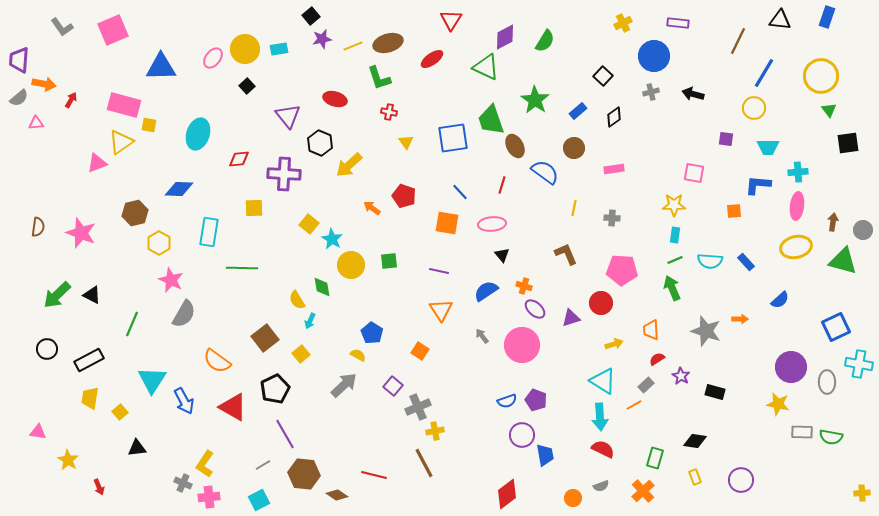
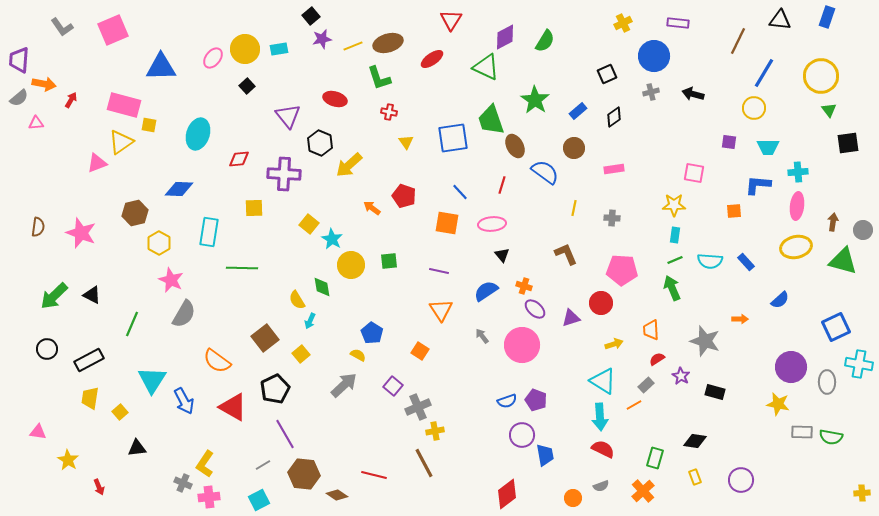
black square at (603, 76): moved 4 px right, 2 px up; rotated 24 degrees clockwise
purple square at (726, 139): moved 3 px right, 3 px down
green arrow at (57, 295): moved 3 px left, 1 px down
gray star at (706, 331): moved 1 px left, 10 px down
